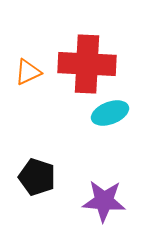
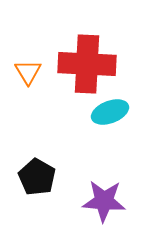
orange triangle: rotated 36 degrees counterclockwise
cyan ellipse: moved 1 px up
black pentagon: rotated 12 degrees clockwise
